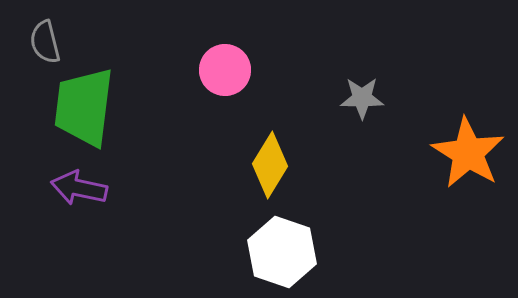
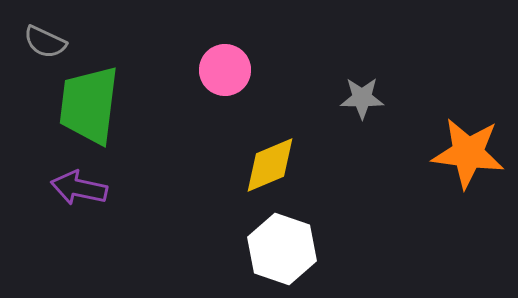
gray semicircle: rotated 51 degrees counterclockwise
green trapezoid: moved 5 px right, 2 px up
orange star: rotated 24 degrees counterclockwise
yellow diamond: rotated 36 degrees clockwise
white hexagon: moved 3 px up
